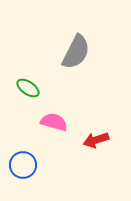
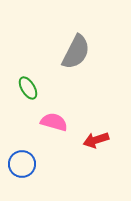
green ellipse: rotated 25 degrees clockwise
blue circle: moved 1 px left, 1 px up
